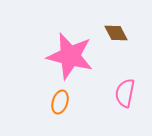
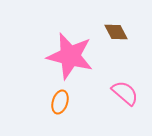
brown diamond: moved 1 px up
pink semicircle: rotated 120 degrees clockwise
